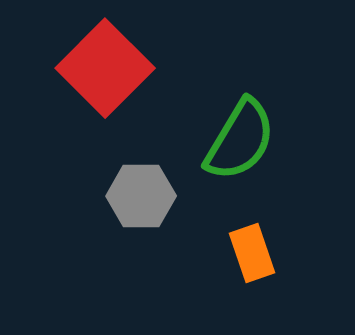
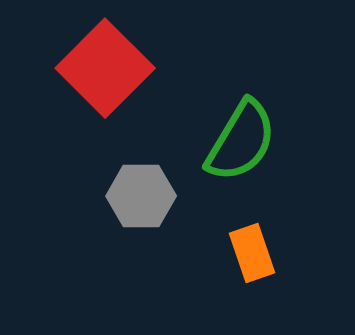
green semicircle: moved 1 px right, 1 px down
